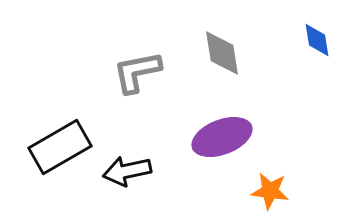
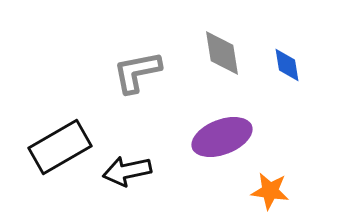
blue diamond: moved 30 px left, 25 px down
